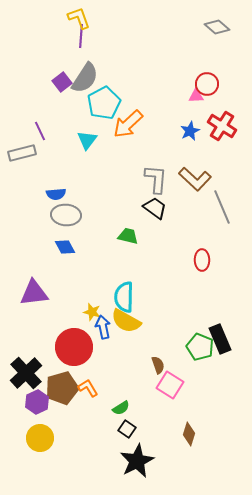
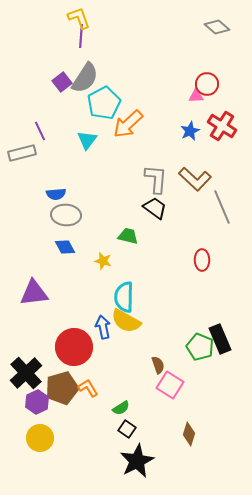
yellow star at (92, 312): moved 11 px right, 51 px up
